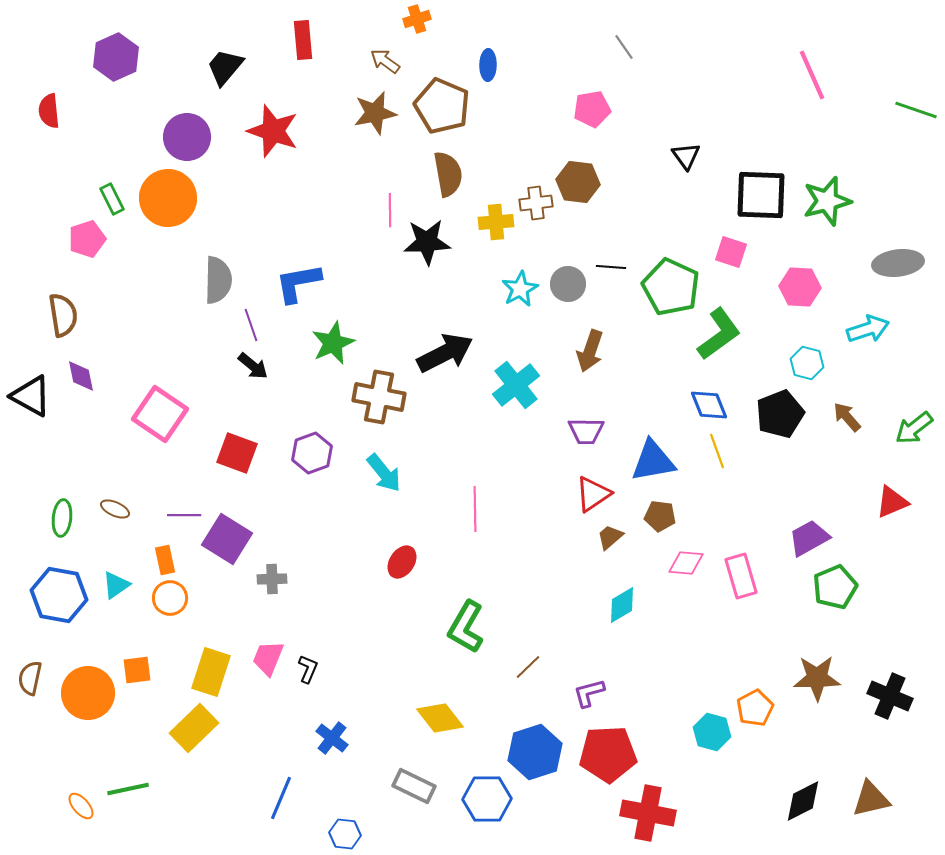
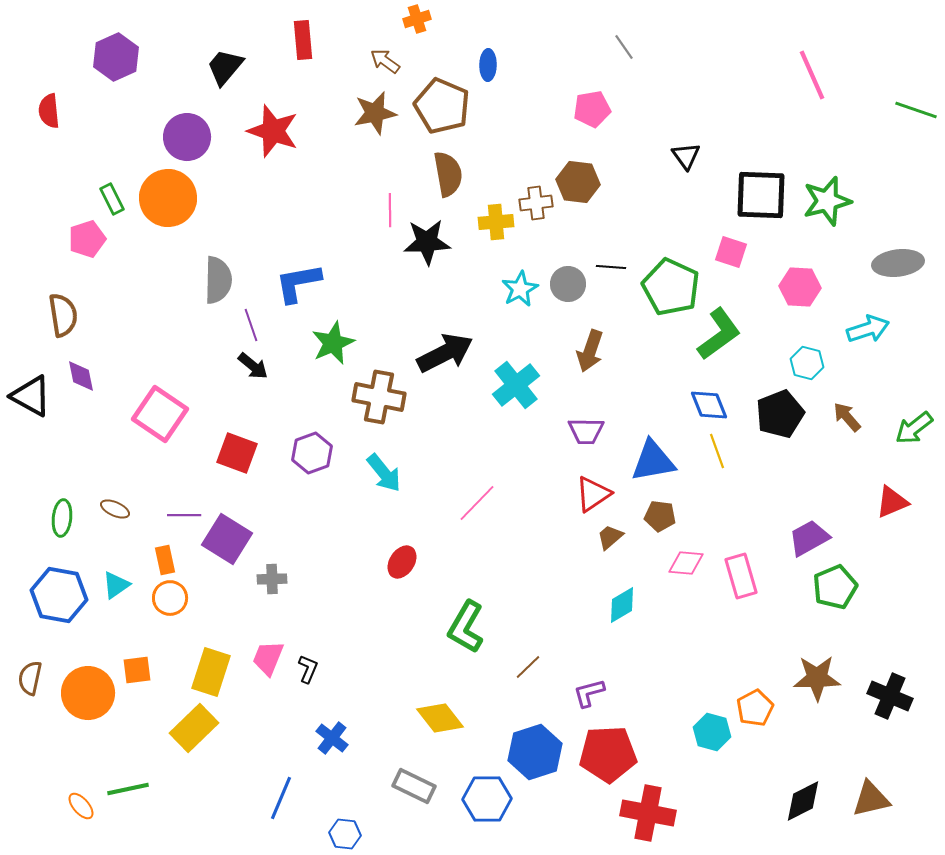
pink line at (475, 509): moved 2 px right, 6 px up; rotated 45 degrees clockwise
